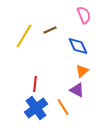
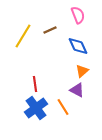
pink semicircle: moved 6 px left
yellow line: moved 1 px left
red line: rotated 14 degrees counterclockwise
